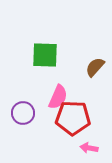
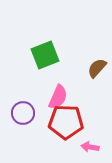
green square: rotated 24 degrees counterclockwise
brown semicircle: moved 2 px right, 1 px down
red pentagon: moved 7 px left, 4 px down
pink arrow: moved 1 px right, 1 px up
